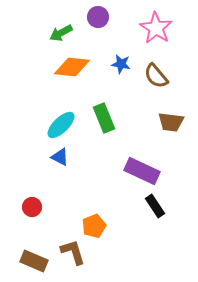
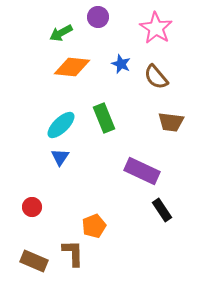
blue star: rotated 12 degrees clockwise
brown semicircle: moved 1 px down
blue triangle: rotated 36 degrees clockwise
black rectangle: moved 7 px right, 4 px down
brown L-shape: moved 1 px down; rotated 16 degrees clockwise
